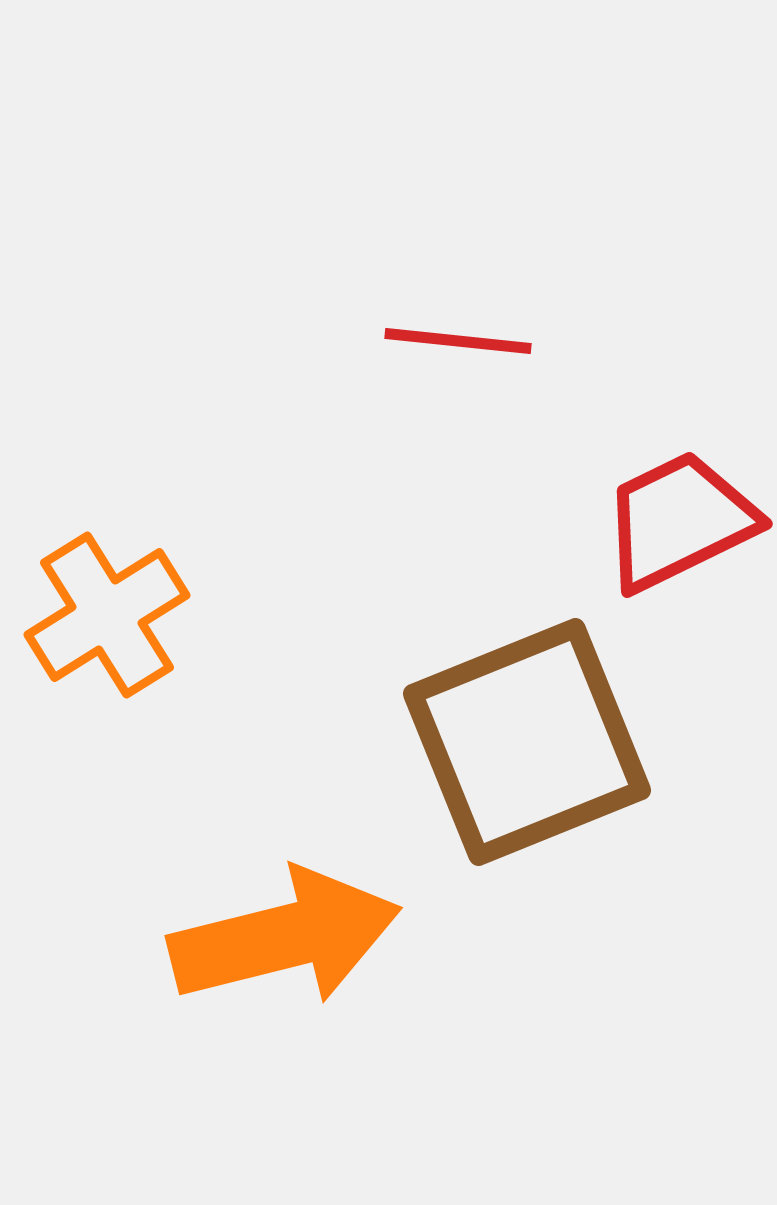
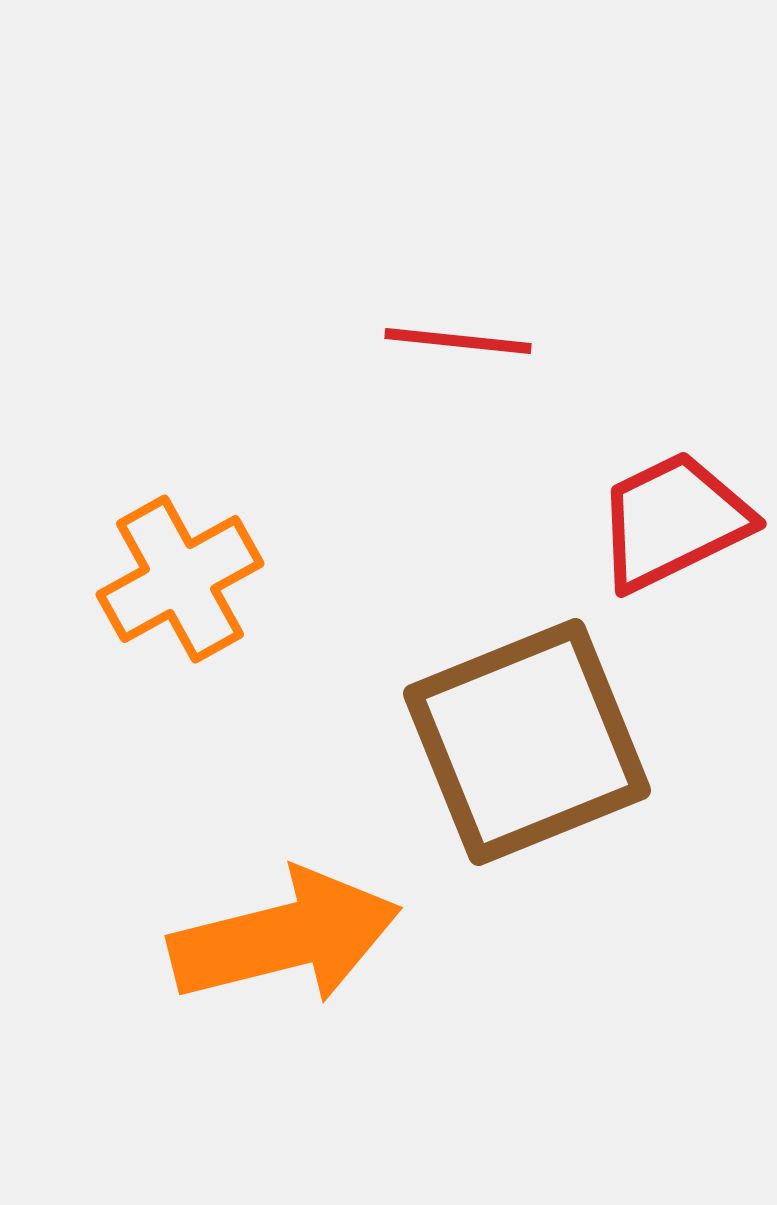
red trapezoid: moved 6 px left
orange cross: moved 73 px right, 36 px up; rotated 3 degrees clockwise
